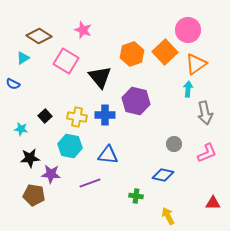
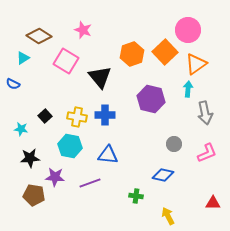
purple hexagon: moved 15 px right, 2 px up
purple star: moved 4 px right, 3 px down
